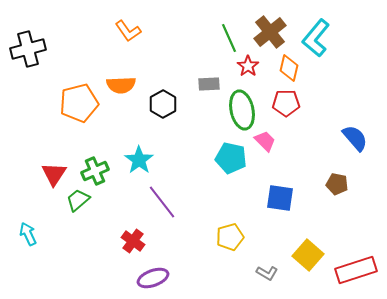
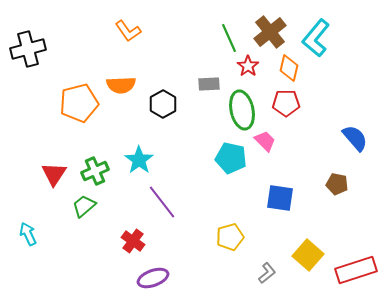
green trapezoid: moved 6 px right, 6 px down
gray L-shape: rotated 70 degrees counterclockwise
